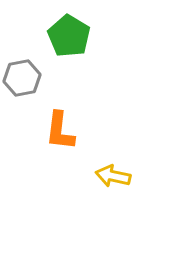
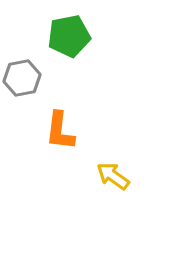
green pentagon: rotated 30 degrees clockwise
yellow arrow: rotated 24 degrees clockwise
